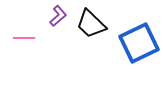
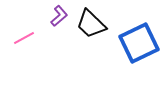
purple L-shape: moved 1 px right
pink line: rotated 30 degrees counterclockwise
